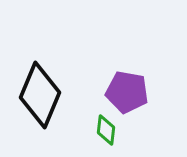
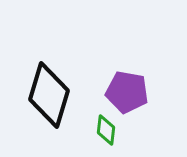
black diamond: moved 9 px right; rotated 6 degrees counterclockwise
